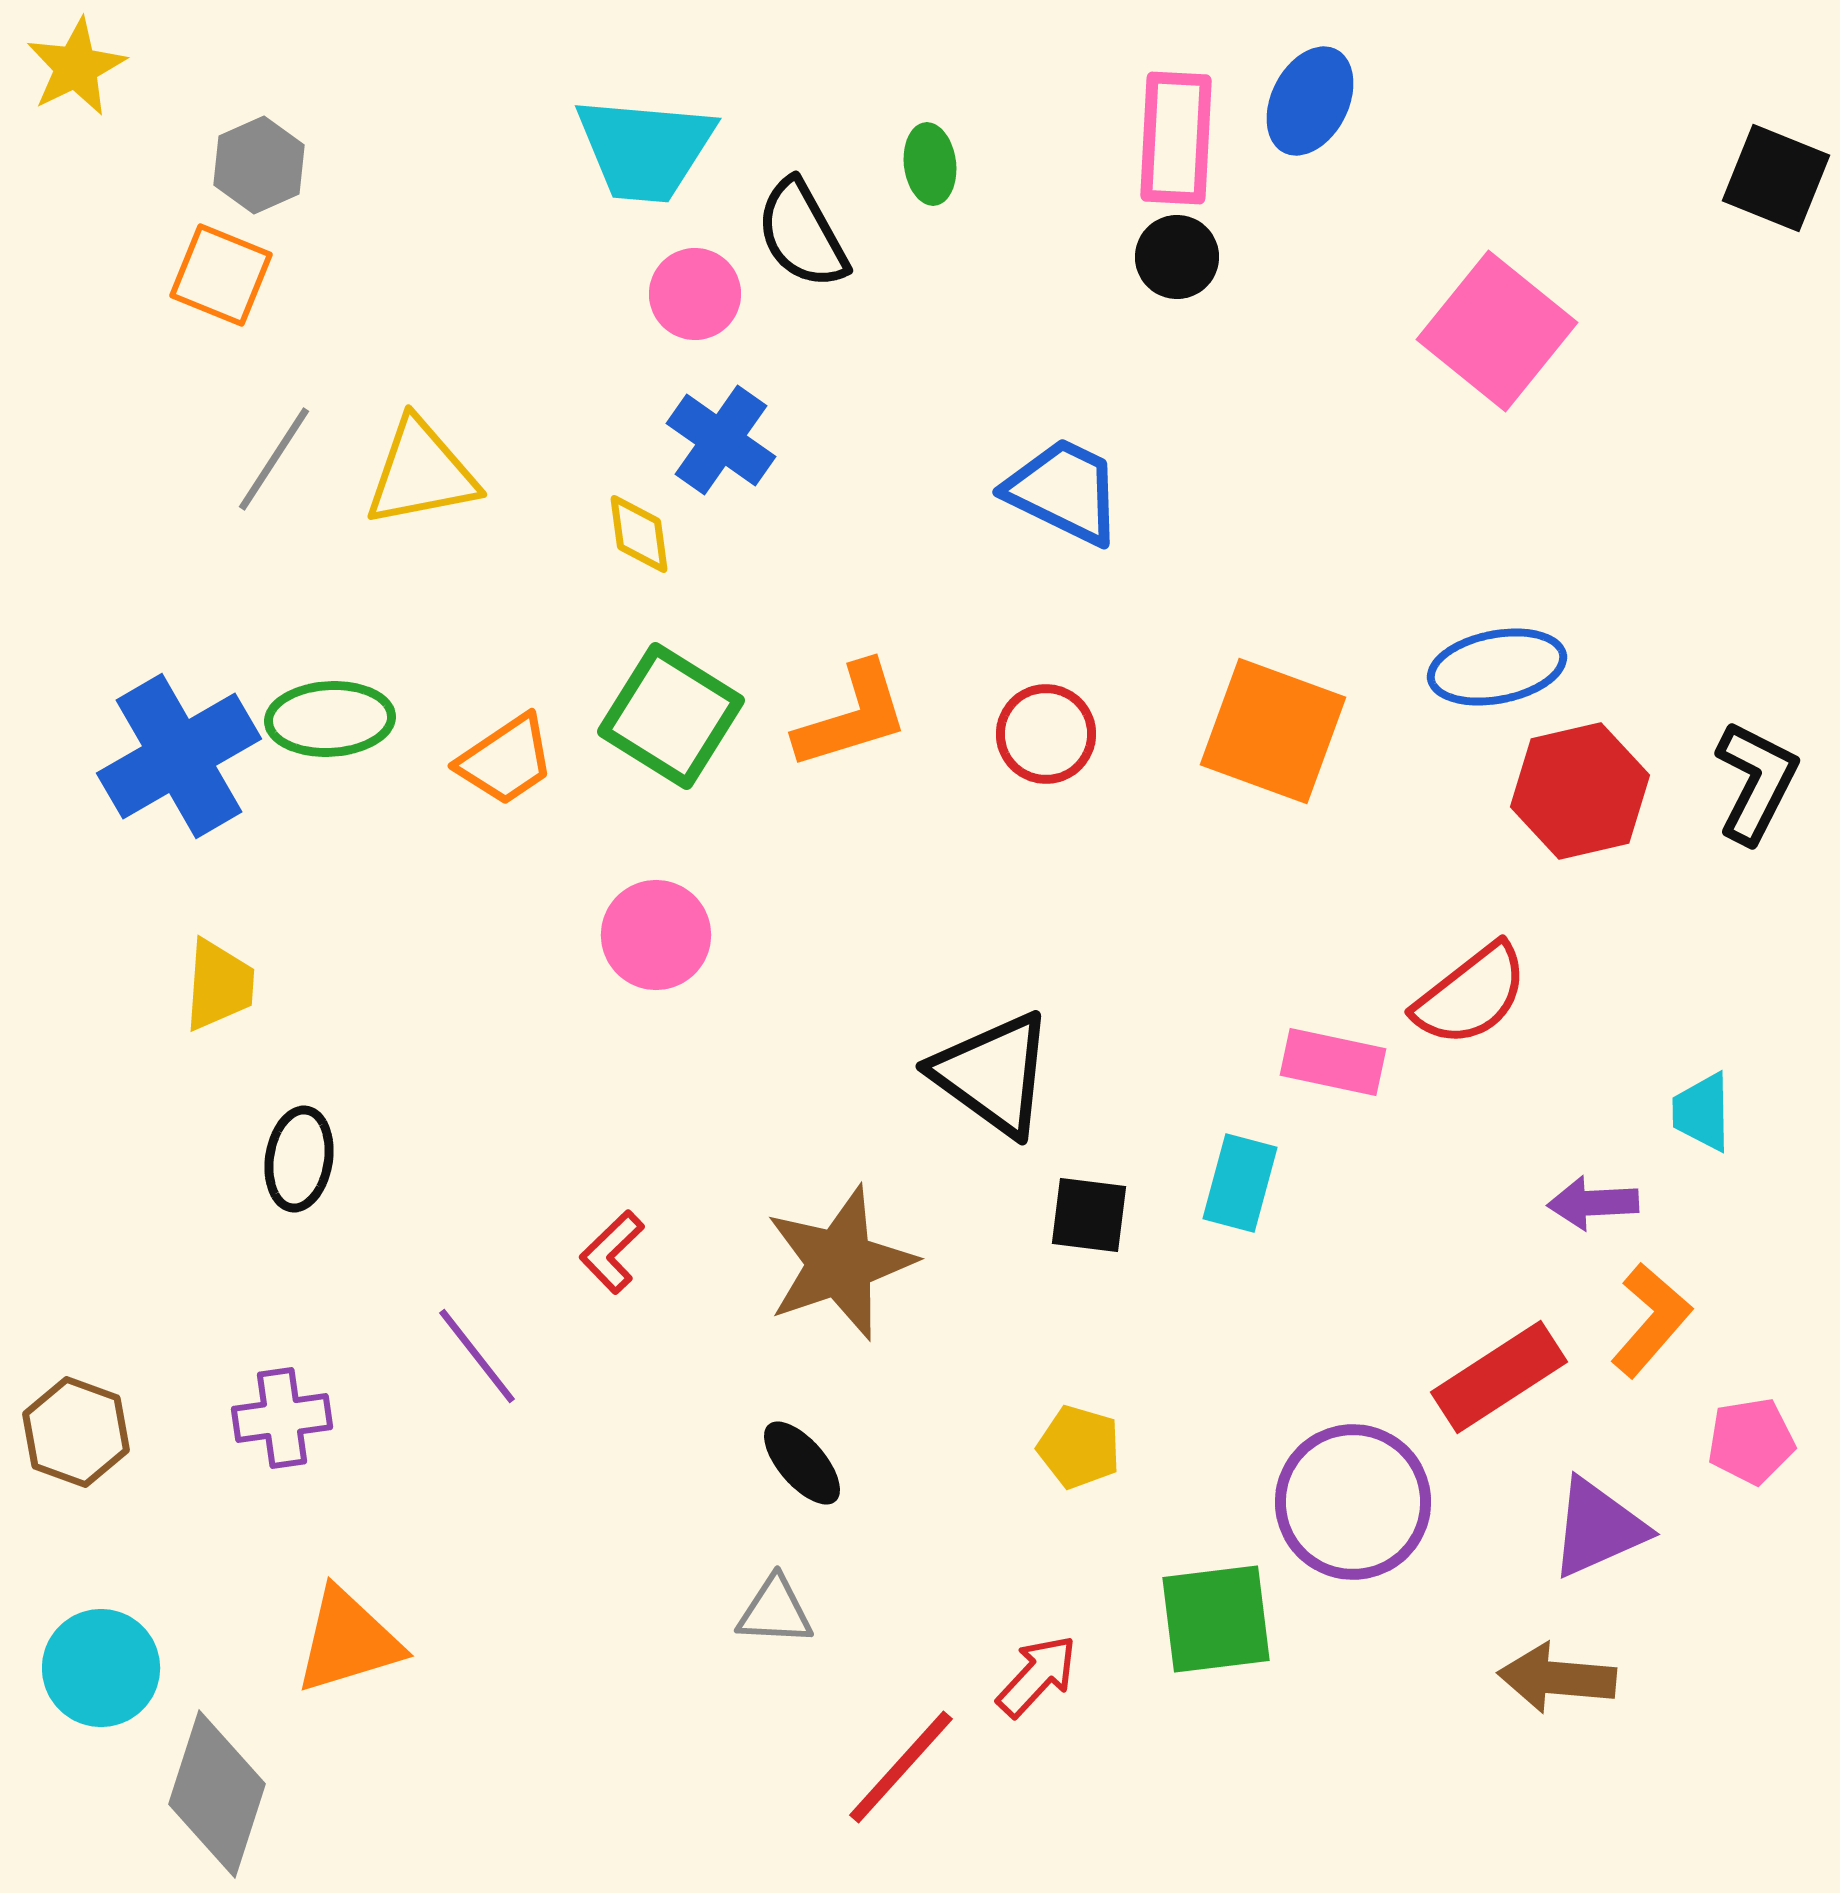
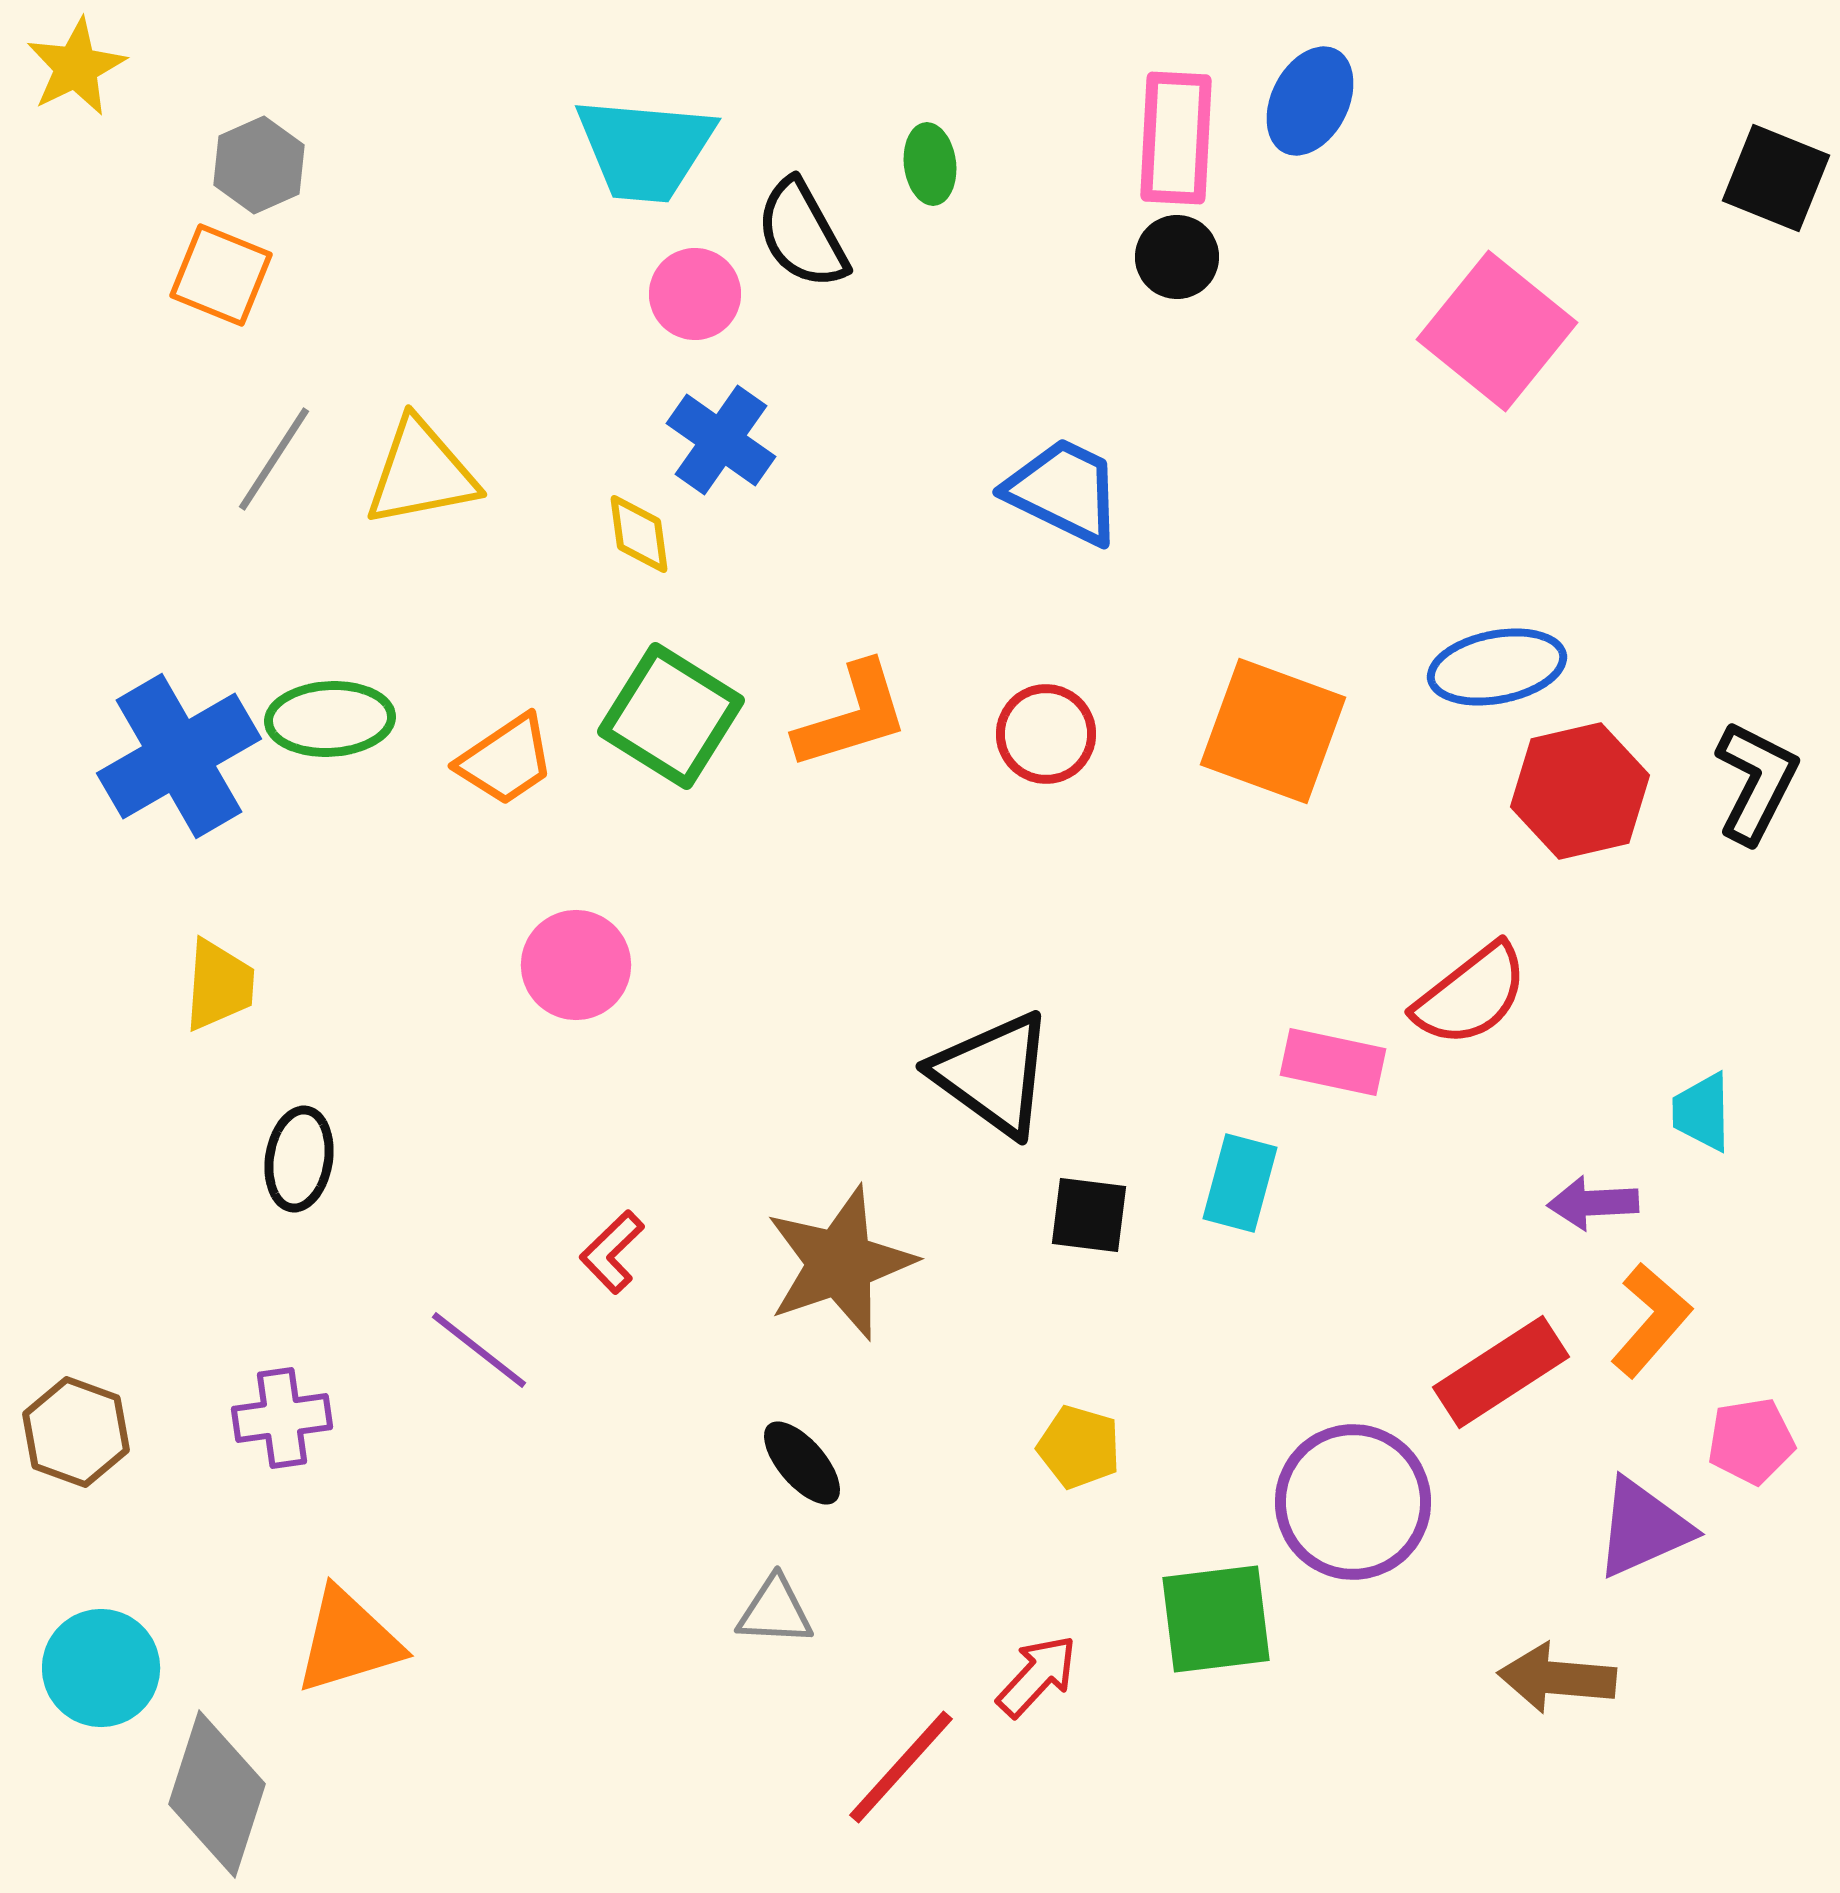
pink circle at (656, 935): moved 80 px left, 30 px down
purple line at (477, 1356): moved 2 px right, 6 px up; rotated 14 degrees counterclockwise
red rectangle at (1499, 1377): moved 2 px right, 5 px up
purple triangle at (1598, 1528): moved 45 px right
